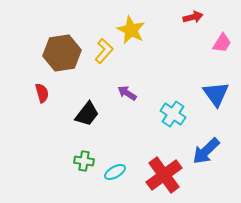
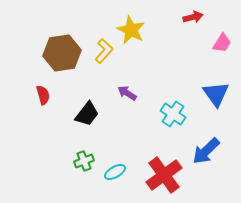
red semicircle: moved 1 px right, 2 px down
green cross: rotated 30 degrees counterclockwise
